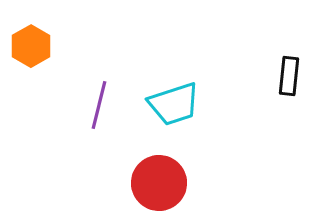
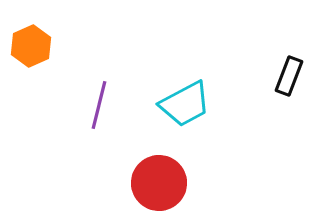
orange hexagon: rotated 6 degrees clockwise
black rectangle: rotated 15 degrees clockwise
cyan trapezoid: moved 11 px right; rotated 10 degrees counterclockwise
